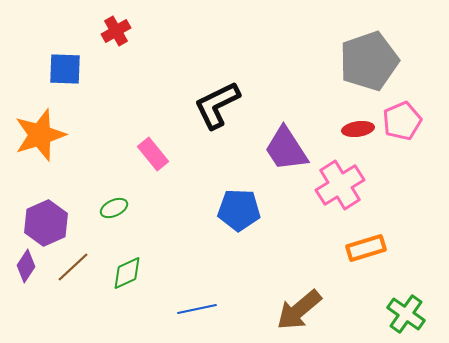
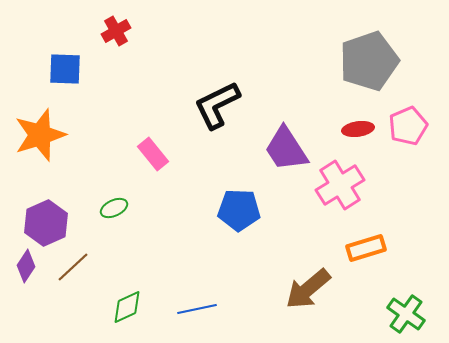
pink pentagon: moved 6 px right, 5 px down
green diamond: moved 34 px down
brown arrow: moved 9 px right, 21 px up
